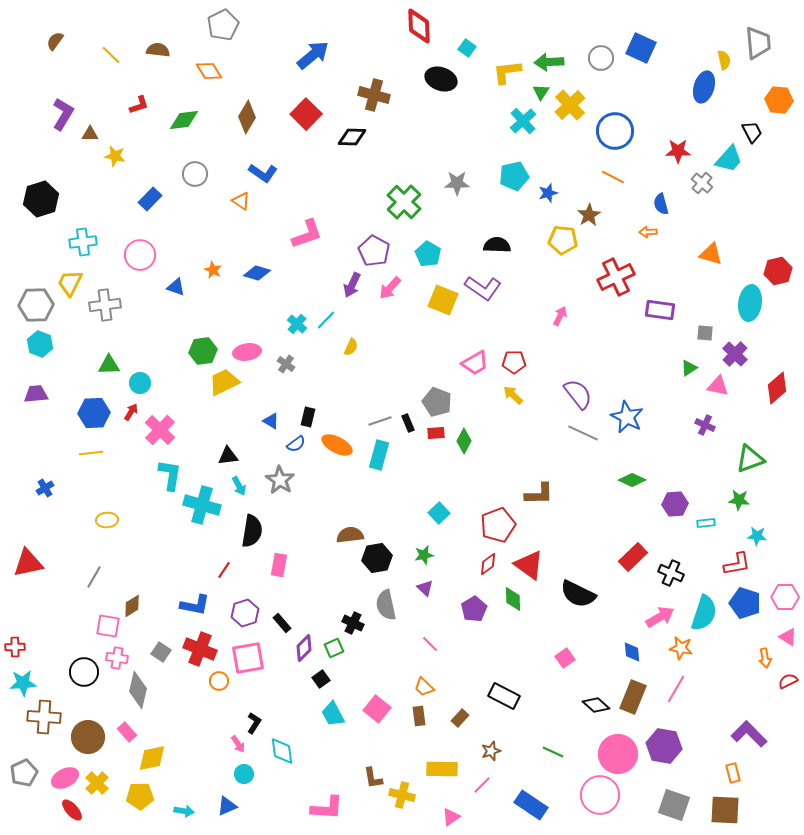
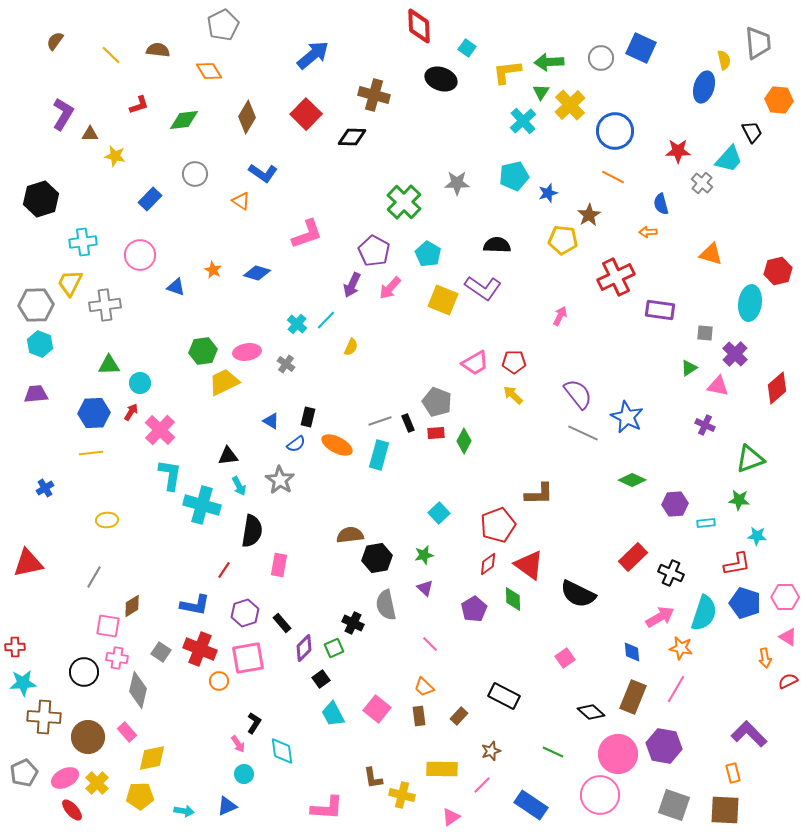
black diamond at (596, 705): moved 5 px left, 7 px down
brown rectangle at (460, 718): moved 1 px left, 2 px up
